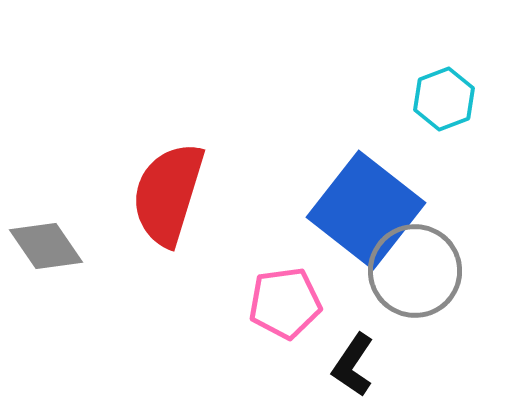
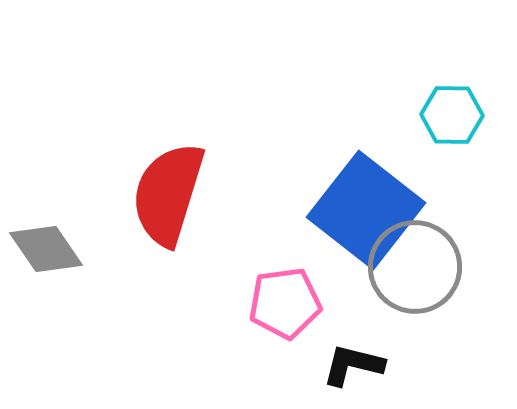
cyan hexagon: moved 8 px right, 16 px down; rotated 22 degrees clockwise
gray diamond: moved 3 px down
gray circle: moved 4 px up
black L-shape: rotated 70 degrees clockwise
